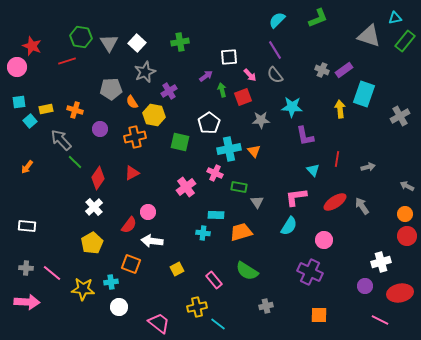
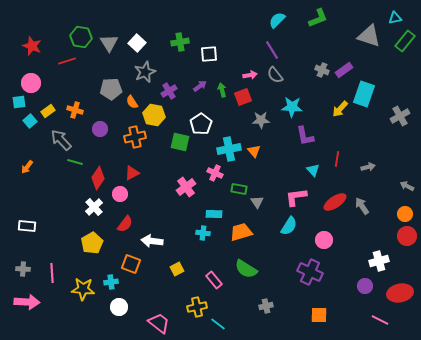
purple line at (275, 50): moved 3 px left
white square at (229, 57): moved 20 px left, 3 px up
pink circle at (17, 67): moved 14 px right, 16 px down
pink arrow at (250, 75): rotated 56 degrees counterclockwise
purple arrow at (206, 76): moved 6 px left, 10 px down
yellow rectangle at (46, 109): moved 2 px right, 2 px down; rotated 24 degrees counterclockwise
yellow arrow at (340, 109): rotated 132 degrees counterclockwise
white pentagon at (209, 123): moved 8 px left, 1 px down
green line at (75, 162): rotated 28 degrees counterclockwise
green rectangle at (239, 187): moved 2 px down
pink circle at (148, 212): moved 28 px left, 18 px up
cyan rectangle at (216, 215): moved 2 px left, 1 px up
red semicircle at (129, 225): moved 4 px left, 1 px up
white cross at (381, 262): moved 2 px left, 1 px up
gray cross at (26, 268): moved 3 px left, 1 px down
green semicircle at (247, 271): moved 1 px left, 2 px up
pink line at (52, 273): rotated 48 degrees clockwise
